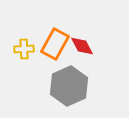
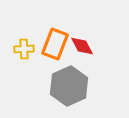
orange rectangle: rotated 8 degrees counterclockwise
